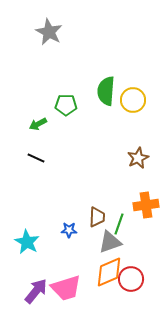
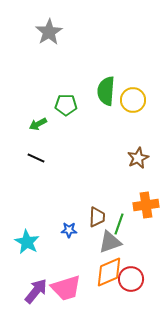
gray star: rotated 12 degrees clockwise
